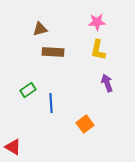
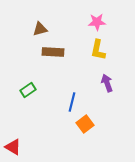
blue line: moved 21 px right, 1 px up; rotated 18 degrees clockwise
